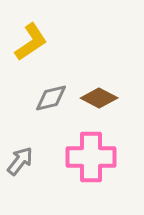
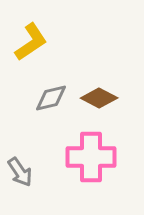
gray arrow: moved 11 px down; rotated 108 degrees clockwise
